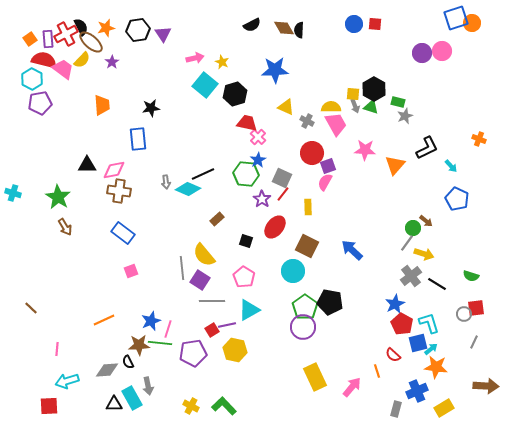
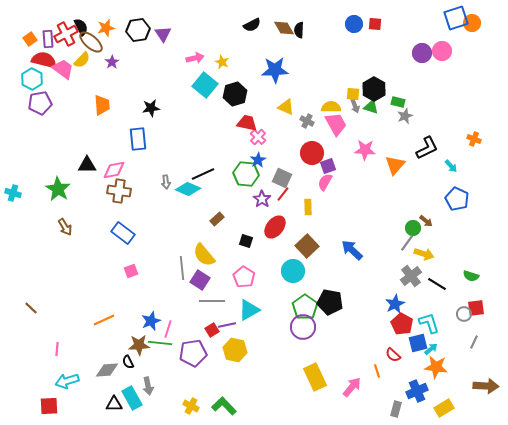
orange cross at (479, 139): moved 5 px left
green star at (58, 197): moved 8 px up
brown square at (307, 246): rotated 20 degrees clockwise
